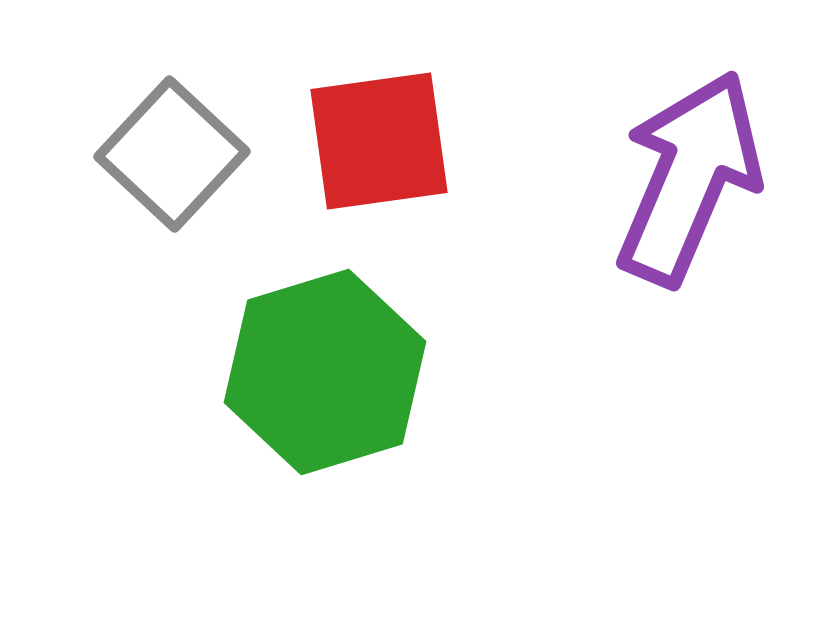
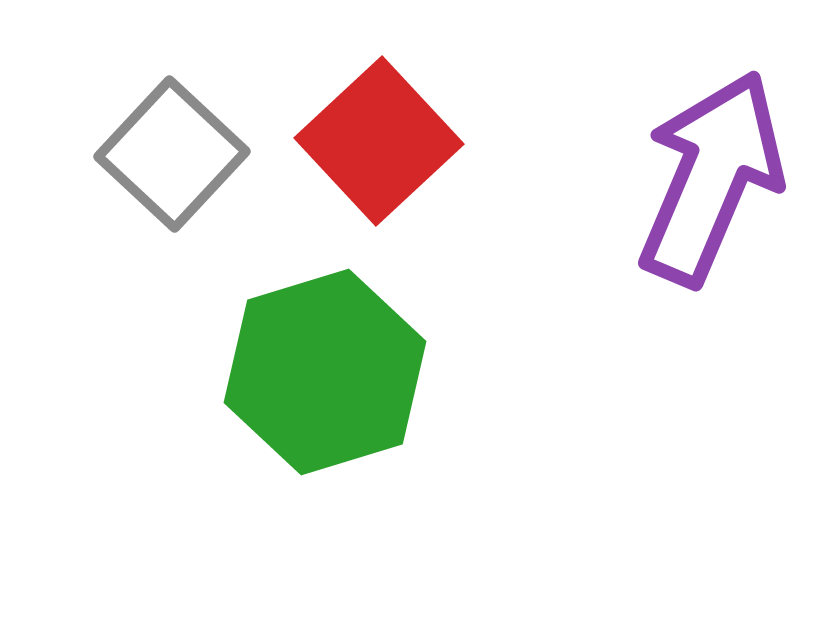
red square: rotated 35 degrees counterclockwise
purple arrow: moved 22 px right
